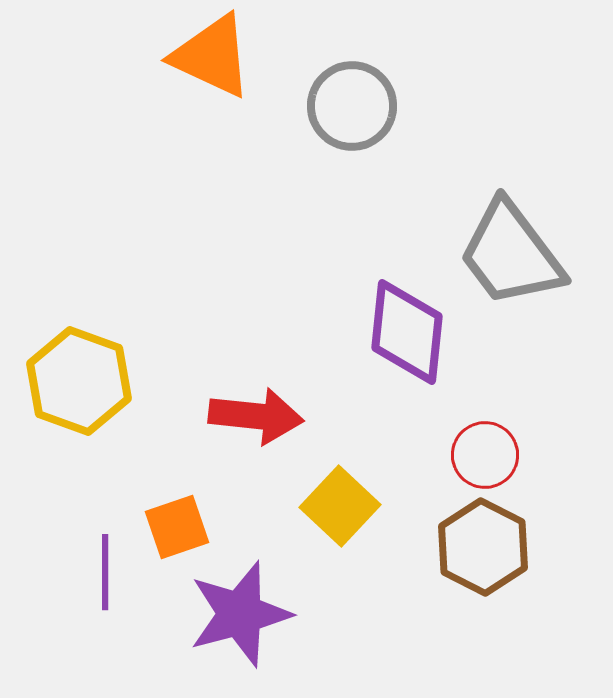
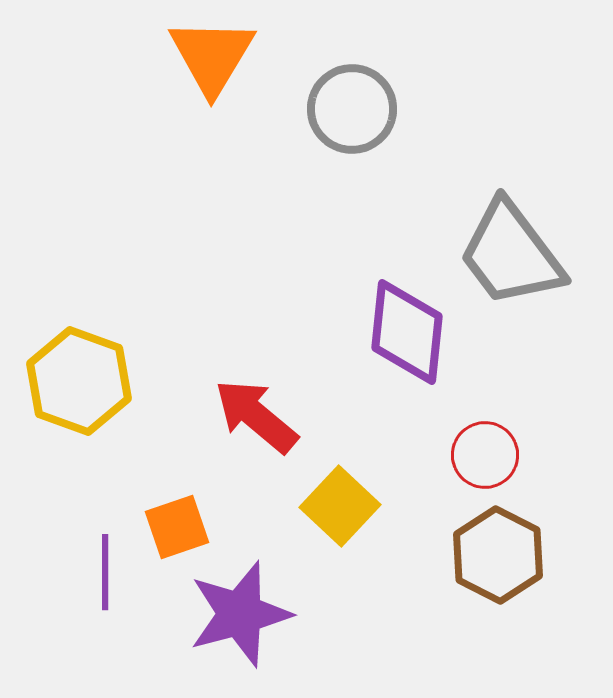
orange triangle: rotated 36 degrees clockwise
gray circle: moved 3 px down
red arrow: rotated 146 degrees counterclockwise
brown hexagon: moved 15 px right, 8 px down
